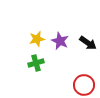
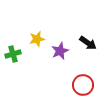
purple star: moved 10 px down; rotated 24 degrees clockwise
green cross: moved 23 px left, 9 px up
red circle: moved 1 px left
